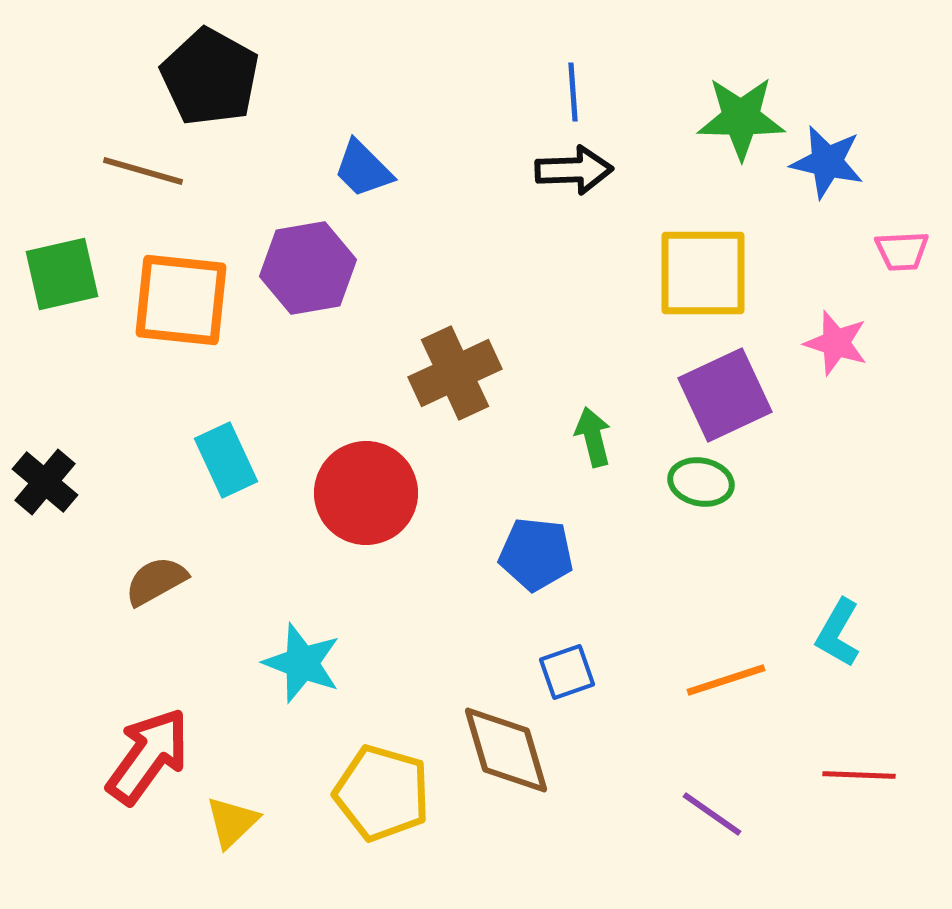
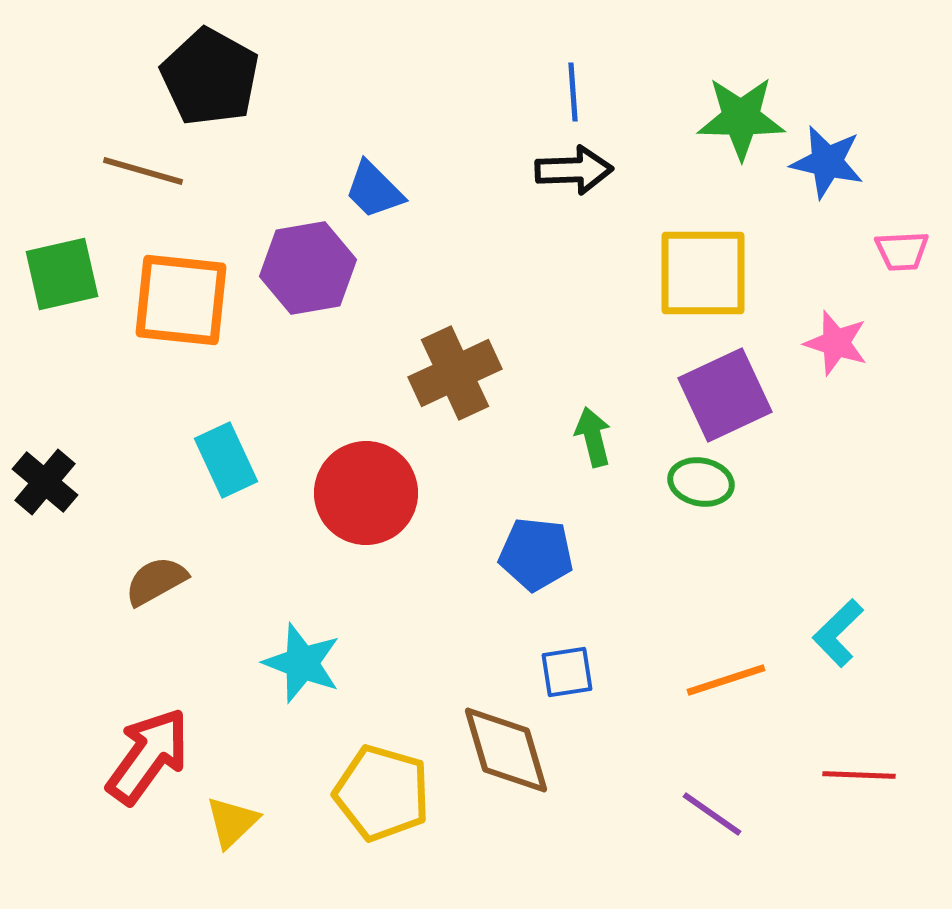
blue trapezoid: moved 11 px right, 21 px down
cyan L-shape: rotated 16 degrees clockwise
blue square: rotated 10 degrees clockwise
